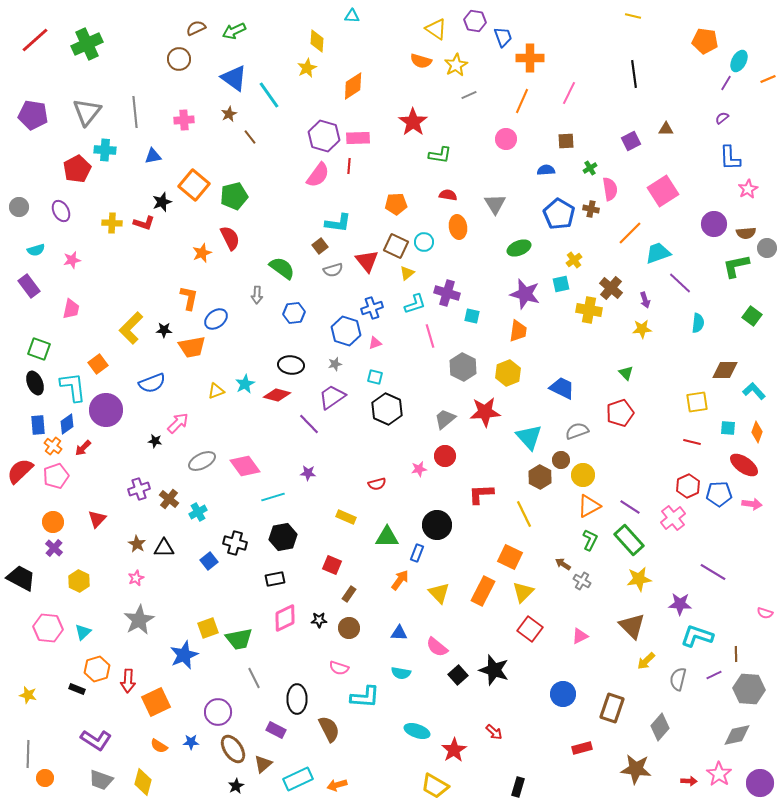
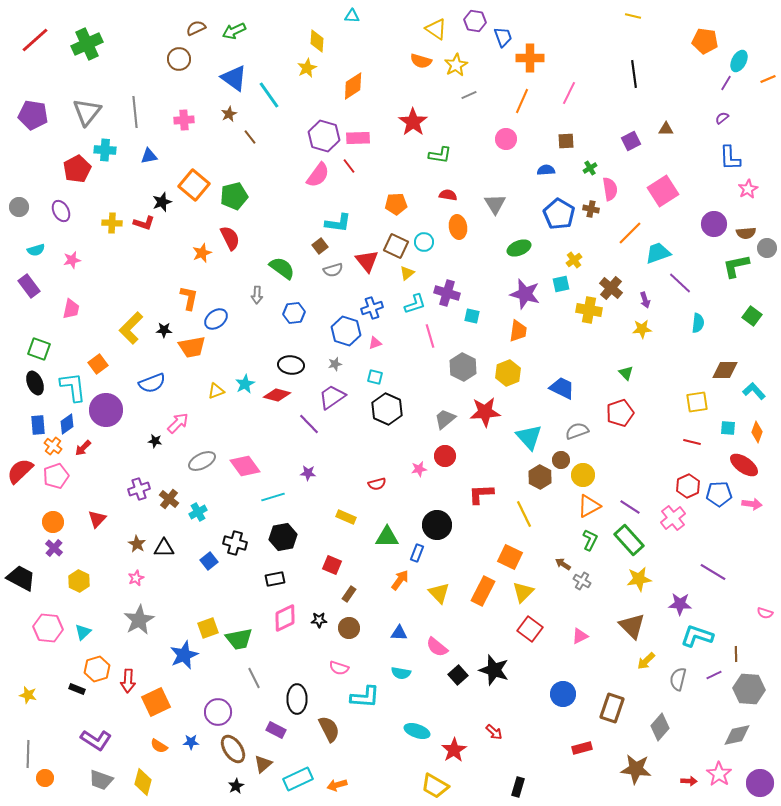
blue triangle at (153, 156): moved 4 px left
red line at (349, 166): rotated 42 degrees counterclockwise
